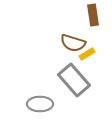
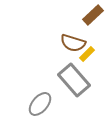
brown rectangle: rotated 55 degrees clockwise
yellow rectangle: rotated 14 degrees counterclockwise
gray ellipse: rotated 50 degrees counterclockwise
